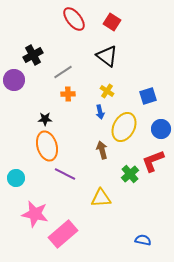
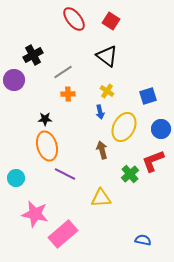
red square: moved 1 px left, 1 px up
